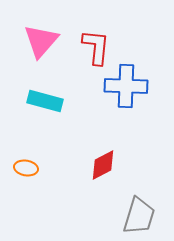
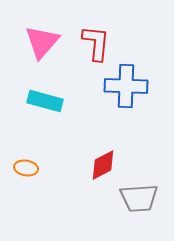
pink triangle: moved 1 px right, 1 px down
red L-shape: moved 4 px up
gray trapezoid: moved 18 px up; rotated 69 degrees clockwise
